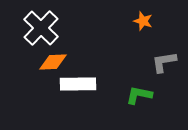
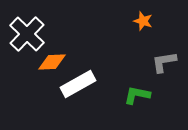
white cross: moved 14 px left, 6 px down
orange diamond: moved 1 px left
white rectangle: rotated 28 degrees counterclockwise
green L-shape: moved 2 px left
